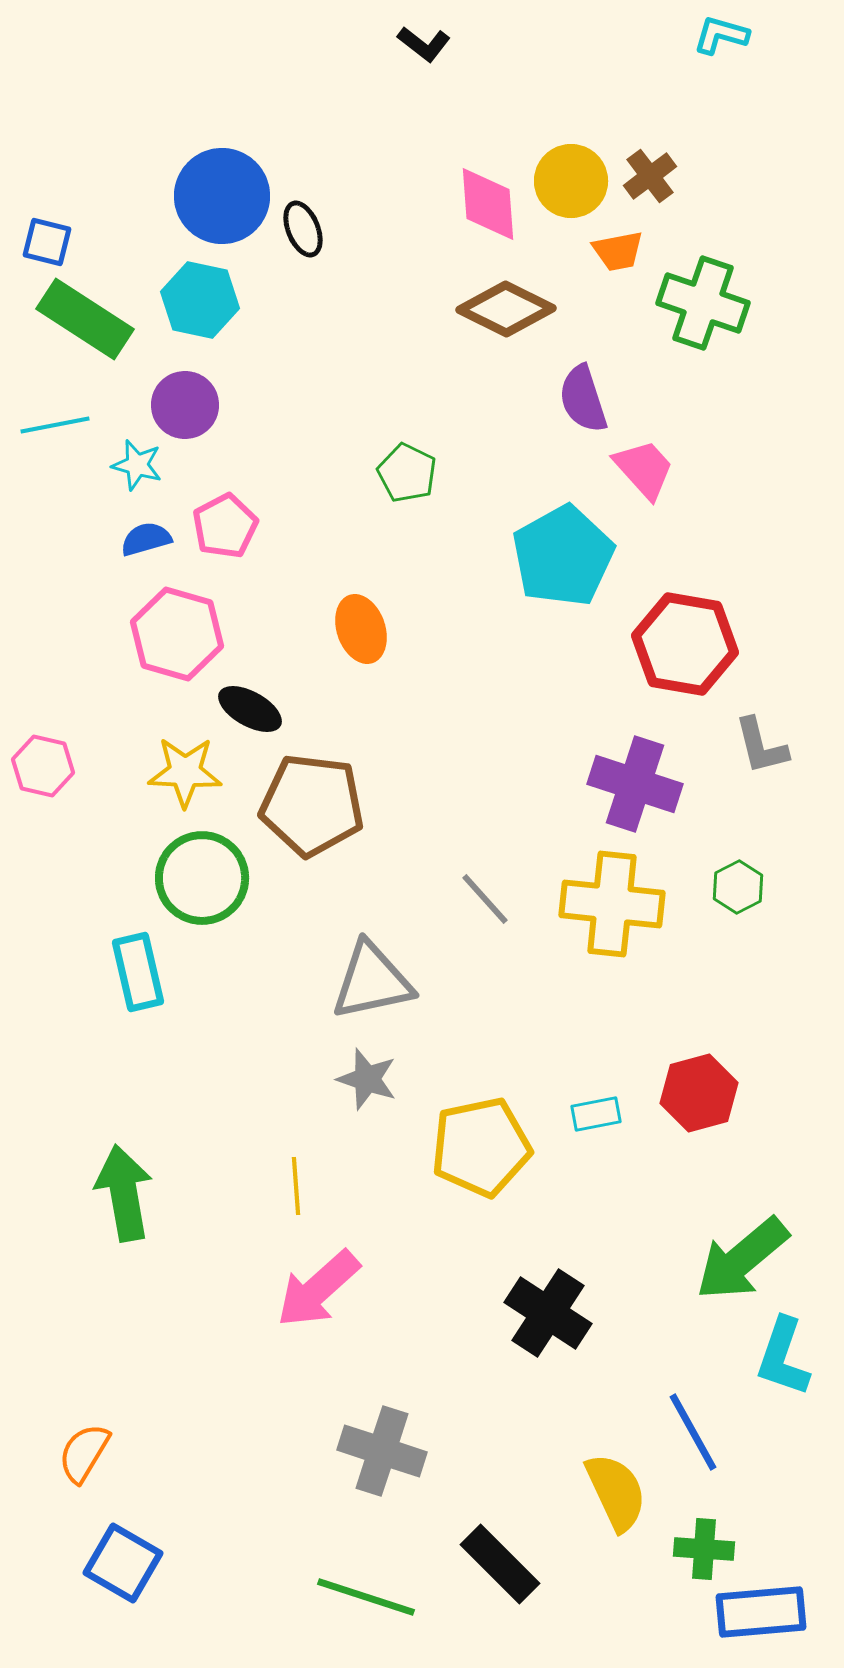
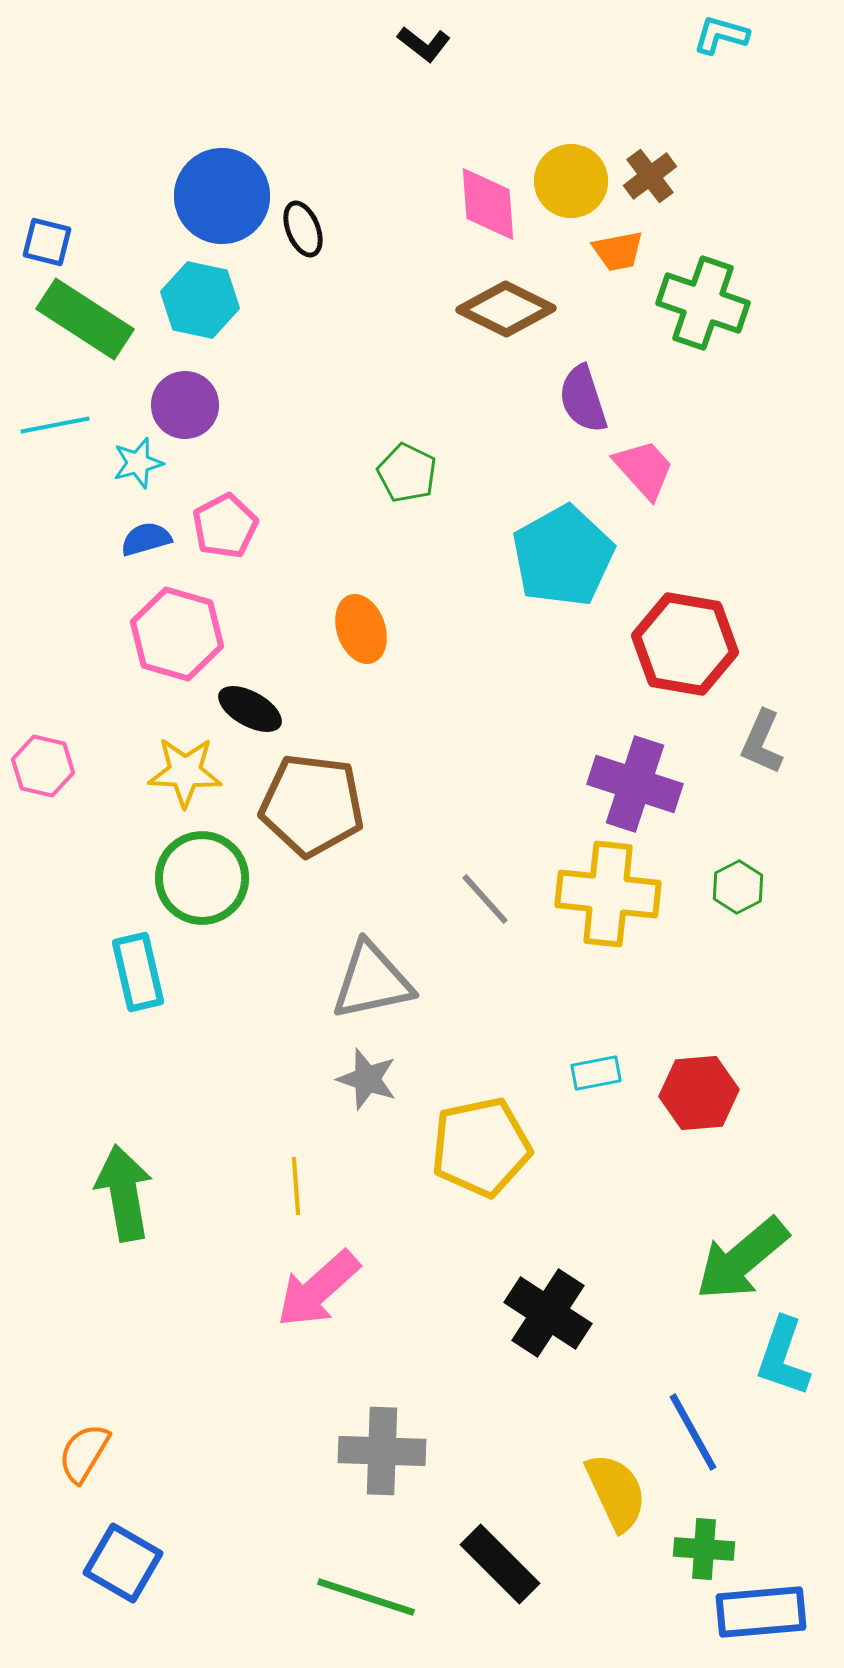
cyan star at (137, 465): moved 1 px right, 2 px up; rotated 30 degrees counterclockwise
gray L-shape at (761, 746): moved 1 px right, 4 px up; rotated 38 degrees clockwise
yellow cross at (612, 904): moved 4 px left, 10 px up
red hexagon at (699, 1093): rotated 10 degrees clockwise
cyan rectangle at (596, 1114): moved 41 px up
gray cross at (382, 1451): rotated 16 degrees counterclockwise
